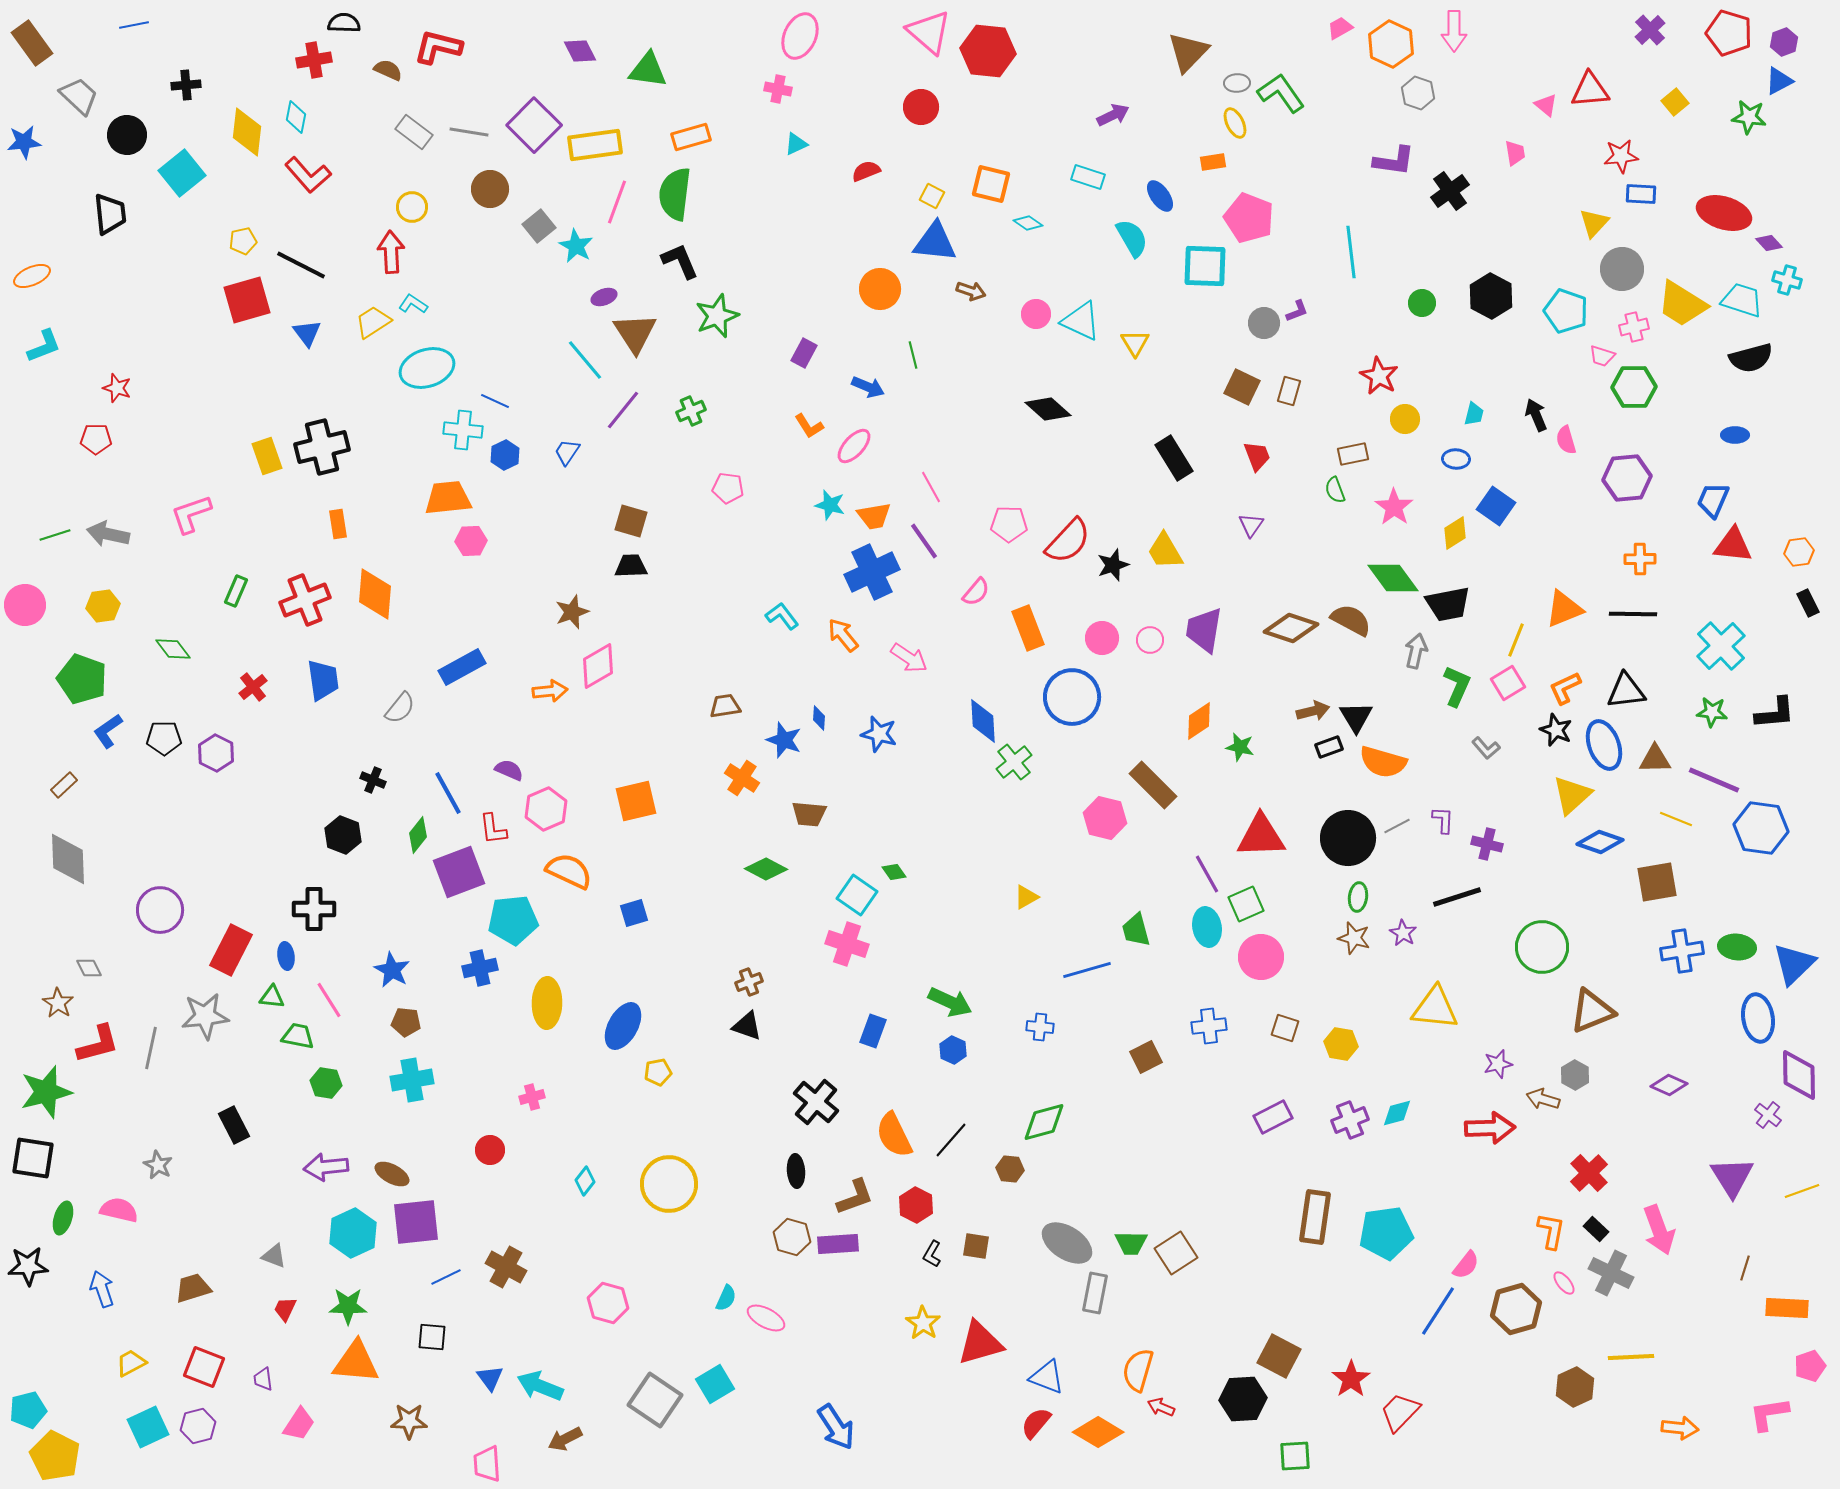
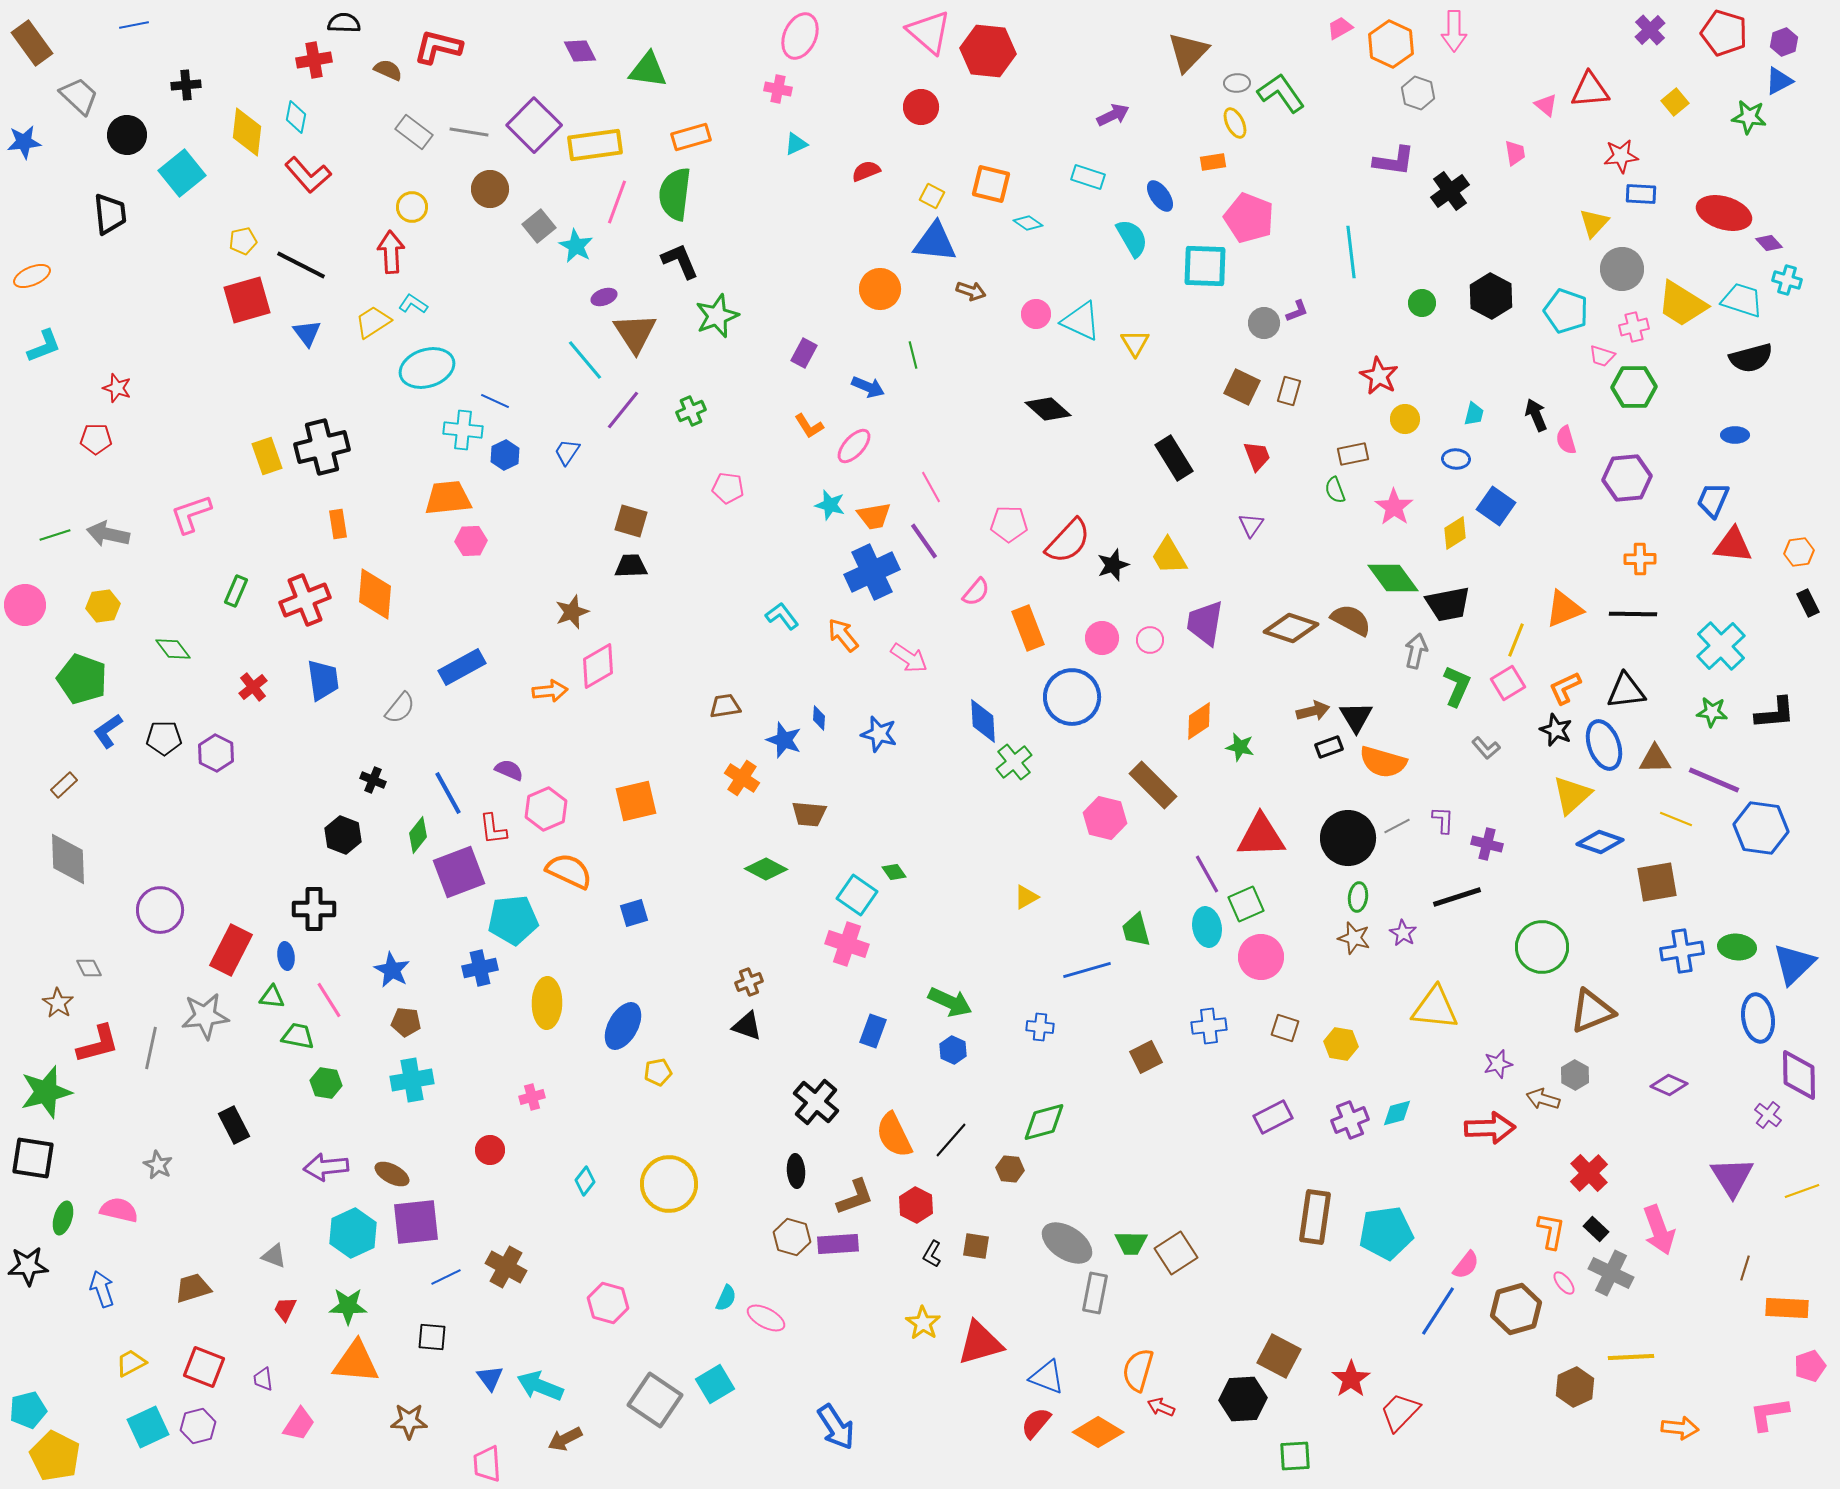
red pentagon at (1729, 33): moved 5 px left
yellow trapezoid at (1165, 551): moved 4 px right, 5 px down
purple trapezoid at (1204, 630): moved 1 px right, 7 px up
